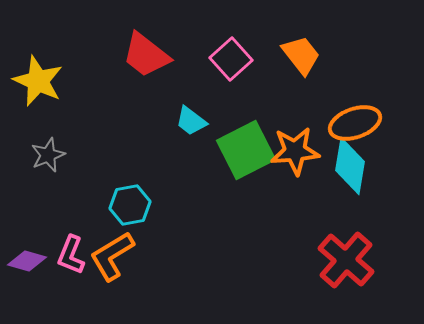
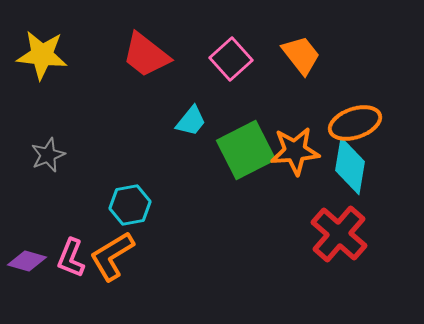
yellow star: moved 4 px right, 26 px up; rotated 18 degrees counterclockwise
cyan trapezoid: rotated 88 degrees counterclockwise
pink L-shape: moved 3 px down
red cross: moved 7 px left, 26 px up
